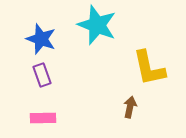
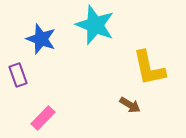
cyan star: moved 2 px left
purple rectangle: moved 24 px left
brown arrow: moved 2 px up; rotated 110 degrees clockwise
pink rectangle: rotated 45 degrees counterclockwise
